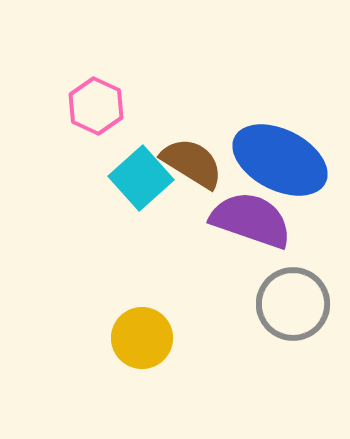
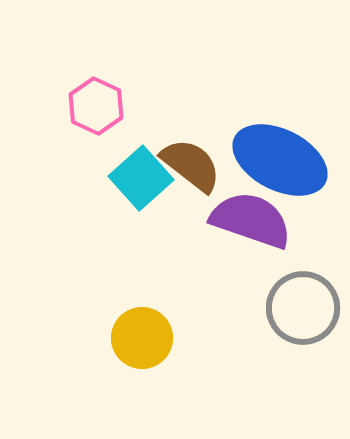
brown semicircle: moved 1 px left, 2 px down; rotated 6 degrees clockwise
gray circle: moved 10 px right, 4 px down
